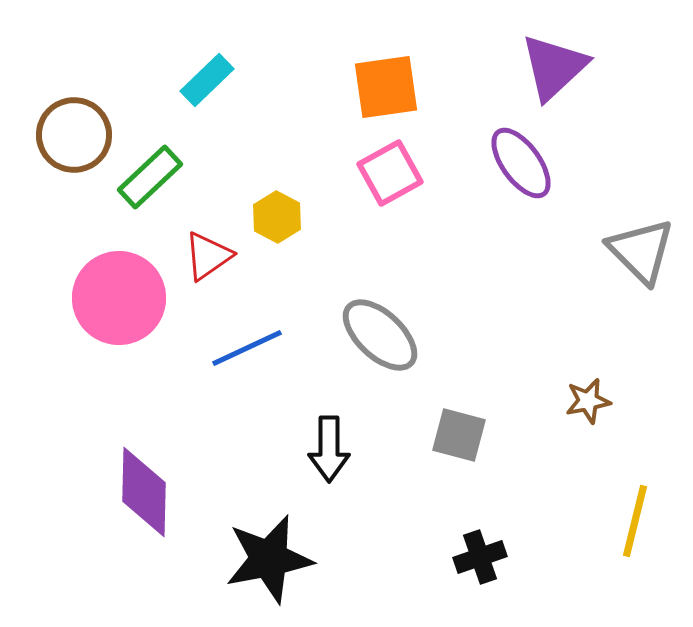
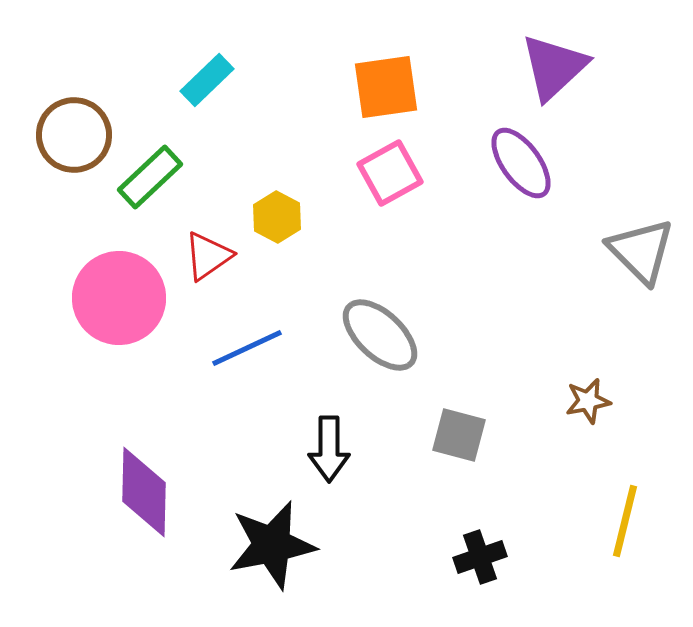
yellow line: moved 10 px left
black star: moved 3 px right, 14 px up
